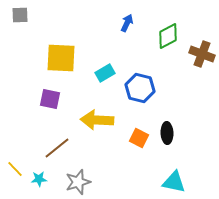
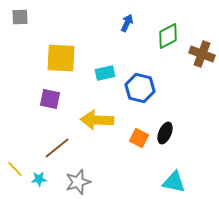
gray square: moved 2 px down
cyan rectangle: rotated 18 degrees clockwise
black ellipse: moved 2 px left; rotated 25 degrees clockwise
